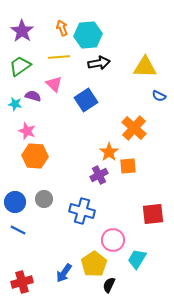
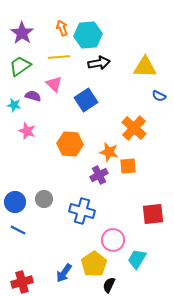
purple star: moved 2 px down
cyan star: moved 1 px left, 1 px down
orange star: rotated 24 degrees counterclockwise
orange hexagon: moved 35 px right, 12 px up
